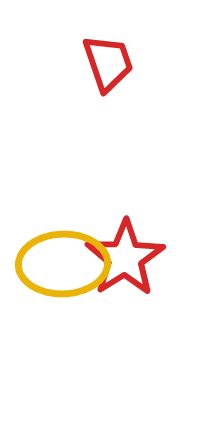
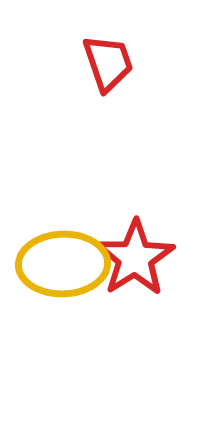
red star: moved 10 px right
